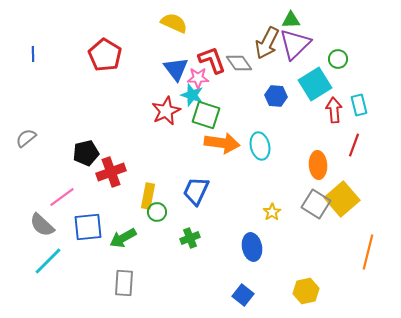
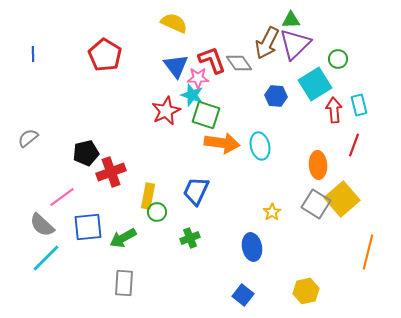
blue triangle at (176, 69): moved 3 px up
gray semicircle at (26, 138): moved 2 px right
cyan line at (48, 261): moved 2 px left, 3 px up
